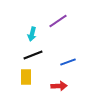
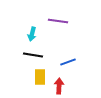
purple line: rotated 42 degrees clockwise
black line: rotated 30 degrees clockwise
yellow rectangle: moved 14 px right
red arrow: rotated 84 degrees counterclockwise
